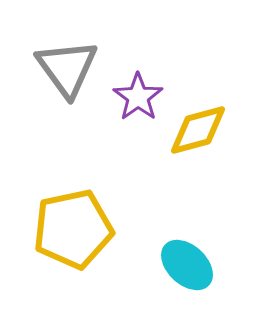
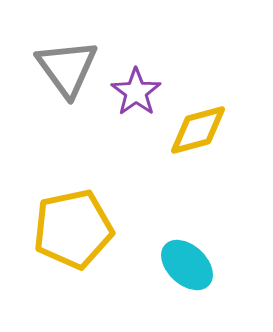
purple star: moved 2 px left, 5 px up
